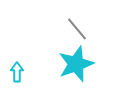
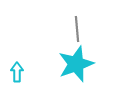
gray line: rotated 35 degrees clockwise
